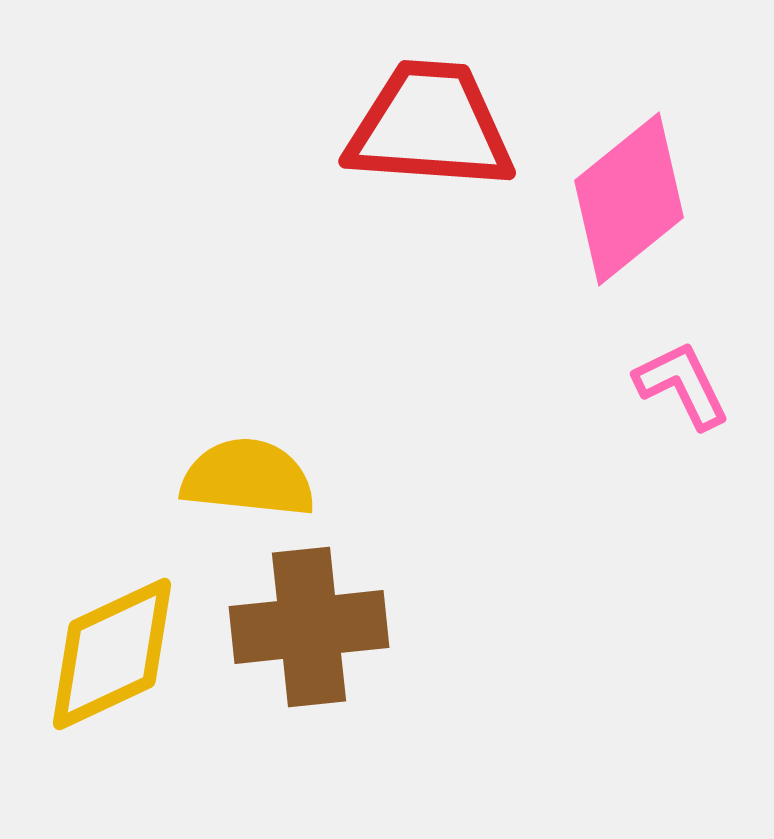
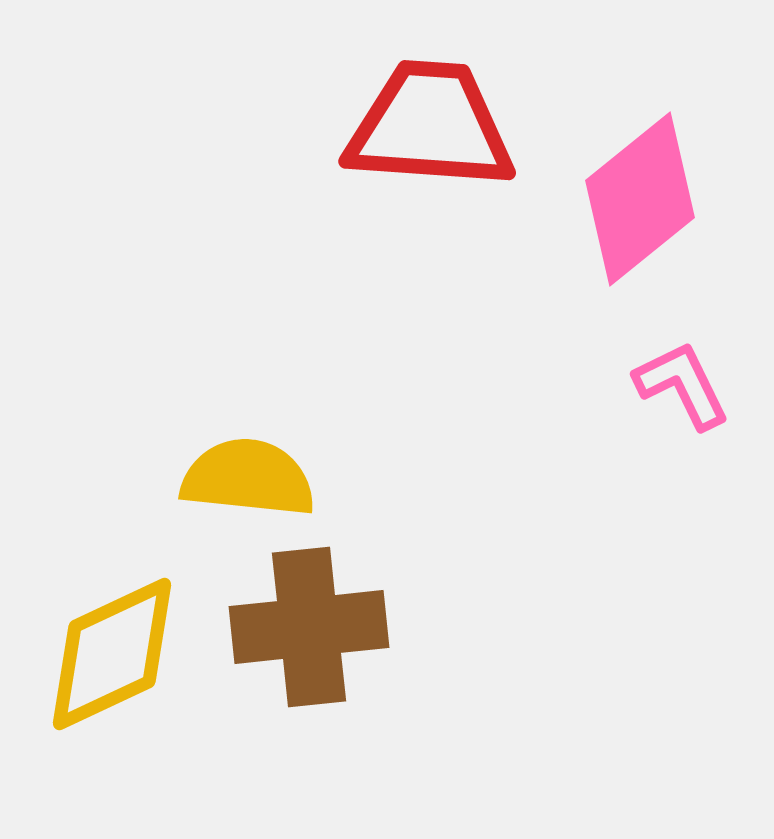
pink diamond: moved 11 px right
